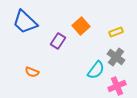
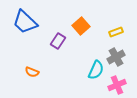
gray cross: rotated 24 degrees clockwise
cyan semicircle: rotated 12 degrees counterclockwise
pink cross: moved 1 px up
